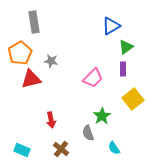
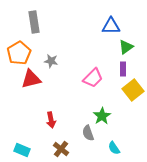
blue triangle: rotated 30 degrees clockwise
orange pentagon: moved 1 px left
yellow square: moved 9 px up
